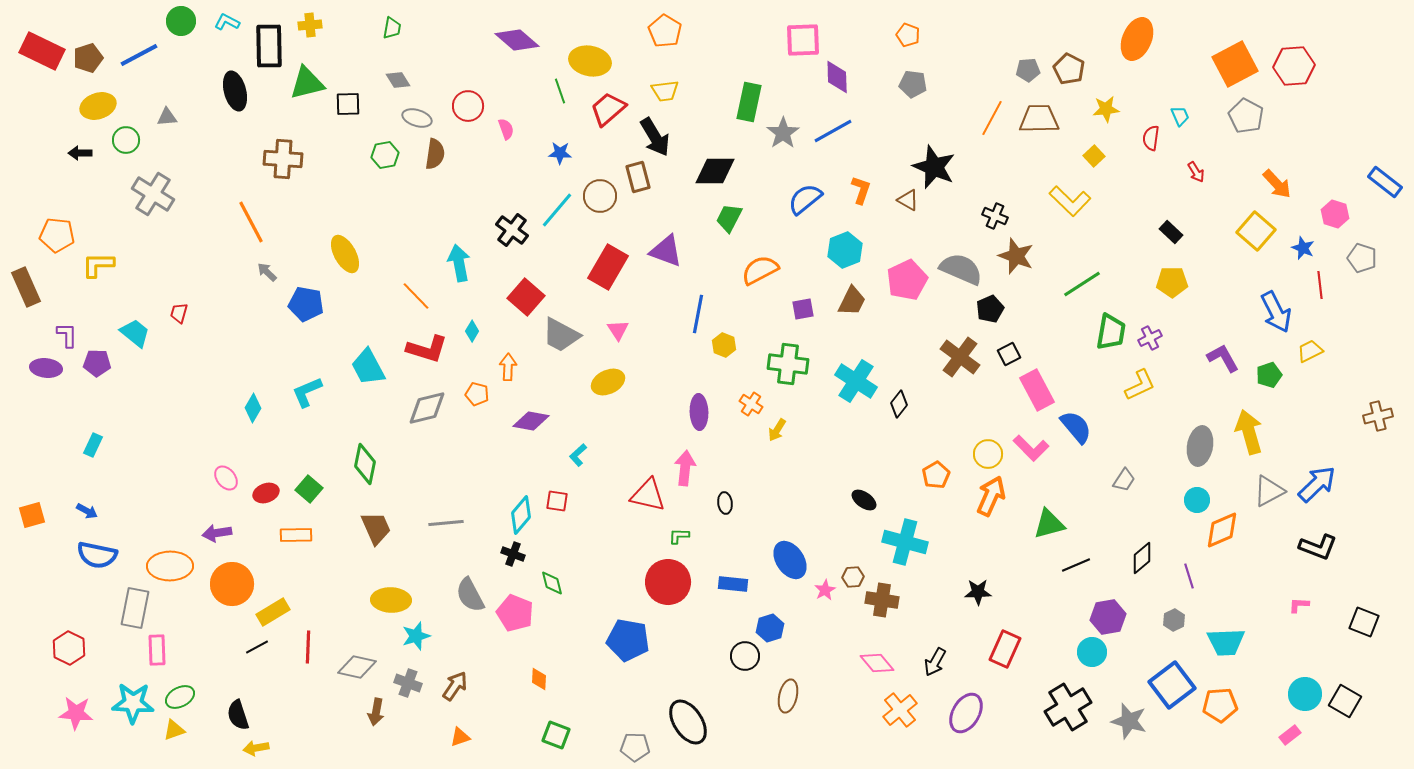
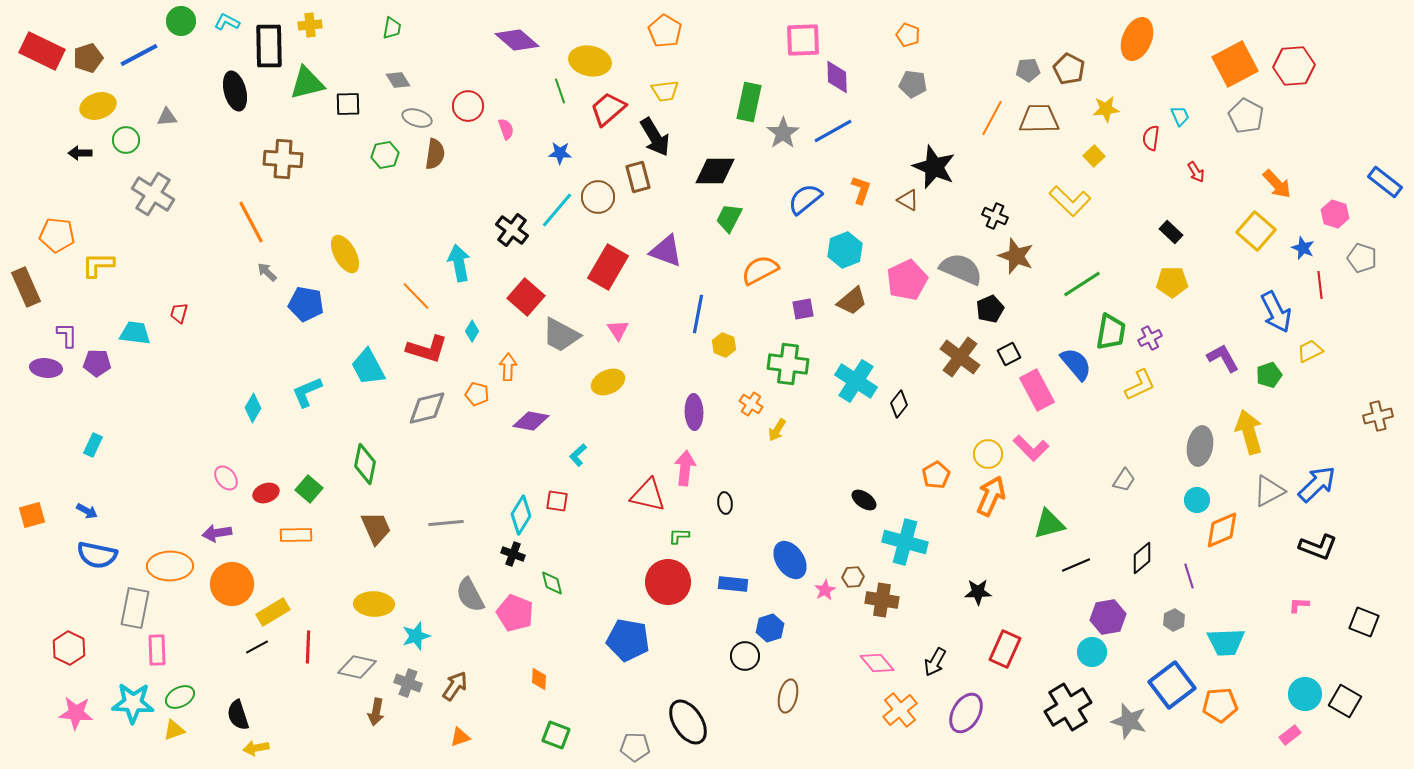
brown circle at (600, 196): moved 2 px left, 1 px down
brown trapezoid at (852, 301): rotated 24 degrees clockwise
cyan trapezoid at (135, 333): rotated 32 degrees counterclockwise
purple ellipse at (699, 412): moved 5 px left
blue semicircle at (1076, 427): moved 63 px up
cyan diamond at (521, 515): rotated 9 degrees counterclockwise
yellow ellipse at (391, 600): moved 17 px left, 4 px down
